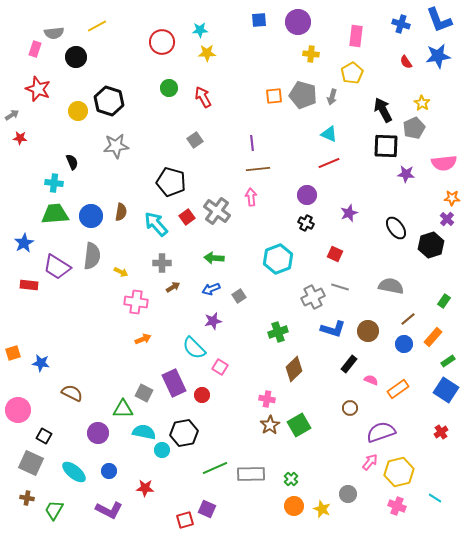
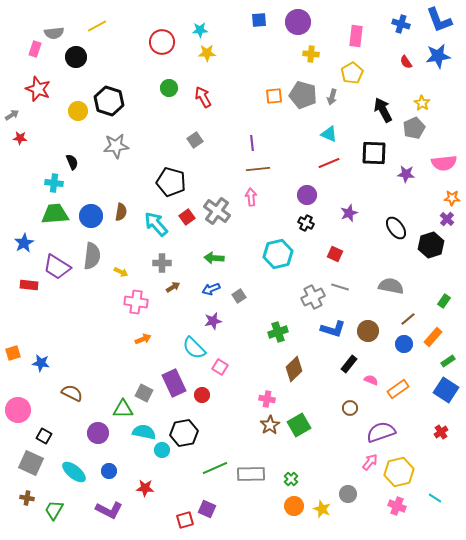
black square at (386, 146): moved 12 px left, 7 px down
cyan hexagon at (278, 259): moved 5 px up; rotated 8 degrees clockwise
